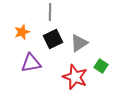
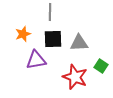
orange star: moved 1 px right, 2 px down
black square: rotated 24 degrees clockwise
gray triangle: rotated 30 degrees clockwise
purple triangle: moved 5 px right, 3 px up
